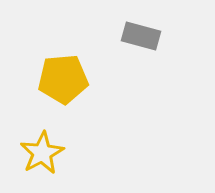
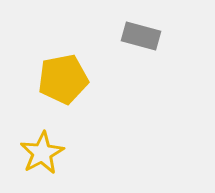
yellow pentagon: rotated 6 degrees counterclockwise
